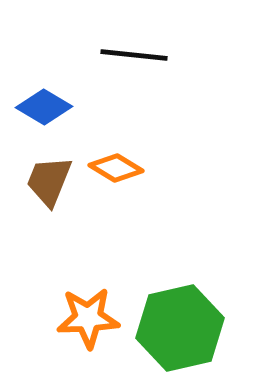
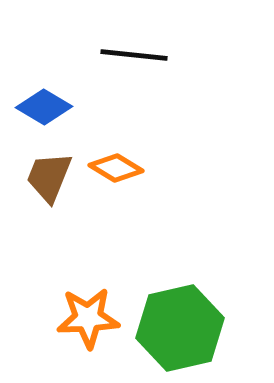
brown trapezoid: moved 4 px up
